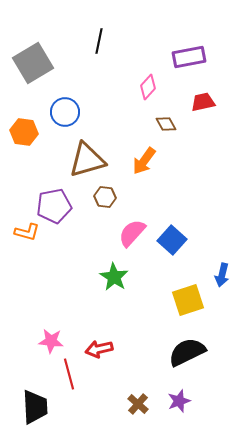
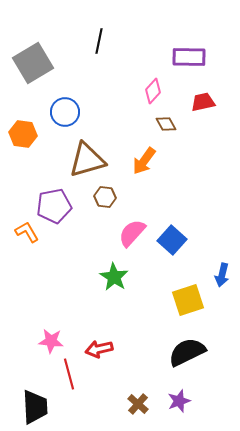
purple rectangle: rotated 12 degrees clockwise
pink diamond: moved 5 px right, 4 px down
orange hexagon: moved 1 px left, 2 px down
orange L-shape: rotated 135 degrees counterclockwise
